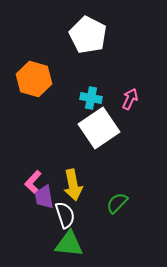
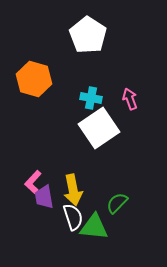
white pentagon: rotated 6 degrees clockwise
pink arrow: rotated 45 degrees counterclockwise
yellow arrow: moved 5 px down
white semicircle: moved 8 px right, 2 px down
green triangle: moved 25 px right, 17 px up
